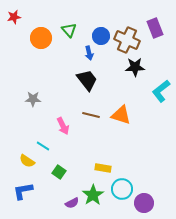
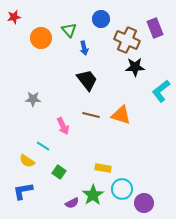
blue circle: moved 17 px up
blue arrow: moved 5 px left, 5 px up
